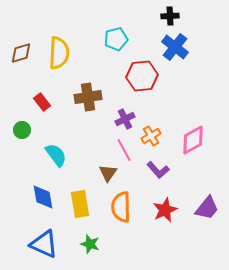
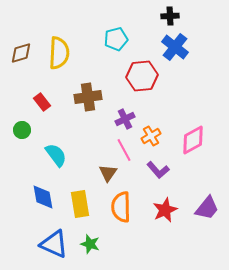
blue triangle: moved 10 px right
